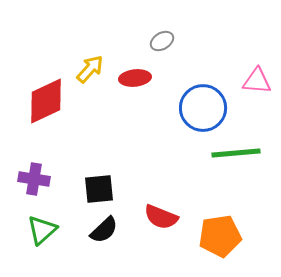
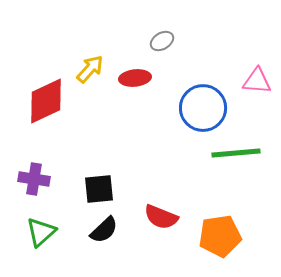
green triangle: moved 1 px left, 2 px down
